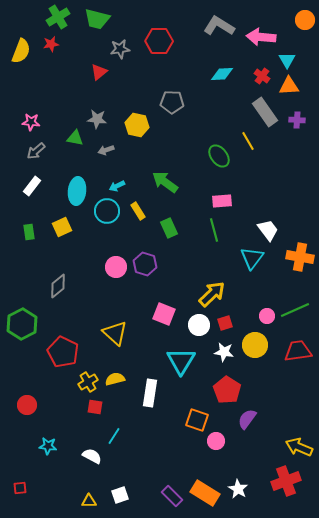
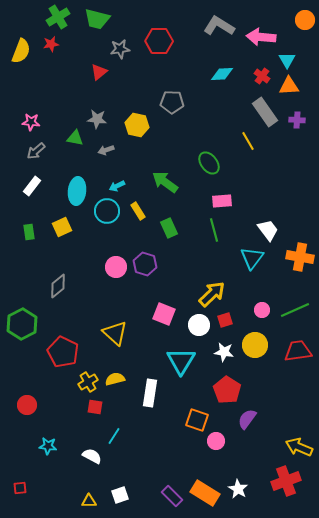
green ellipse at (219, 156): moved 10 px left, 7 px down
pink circle at (267, 316): moved 5 px left, 6 px up
red square at (225, 323): moved 3 px up
